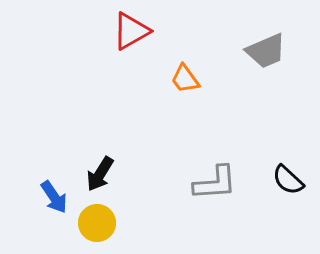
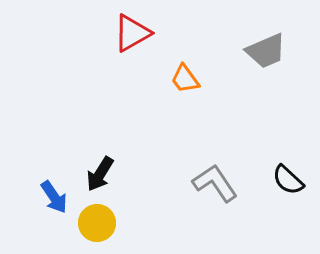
red triangle: moved 1 px right, 2 px down
gray L-shape: rotated 120 degrees counterclockwise
